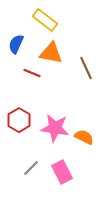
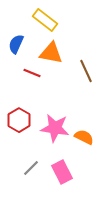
brown line: moved 3 px down
